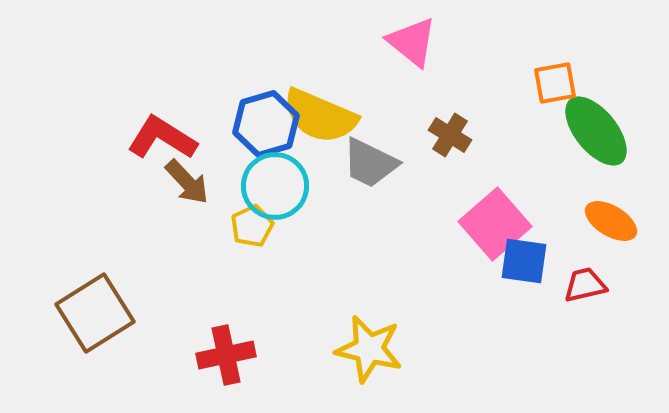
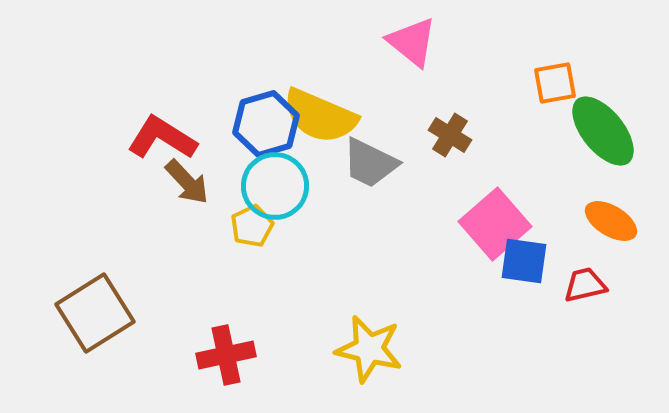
green ellipse: moved 7 px right
